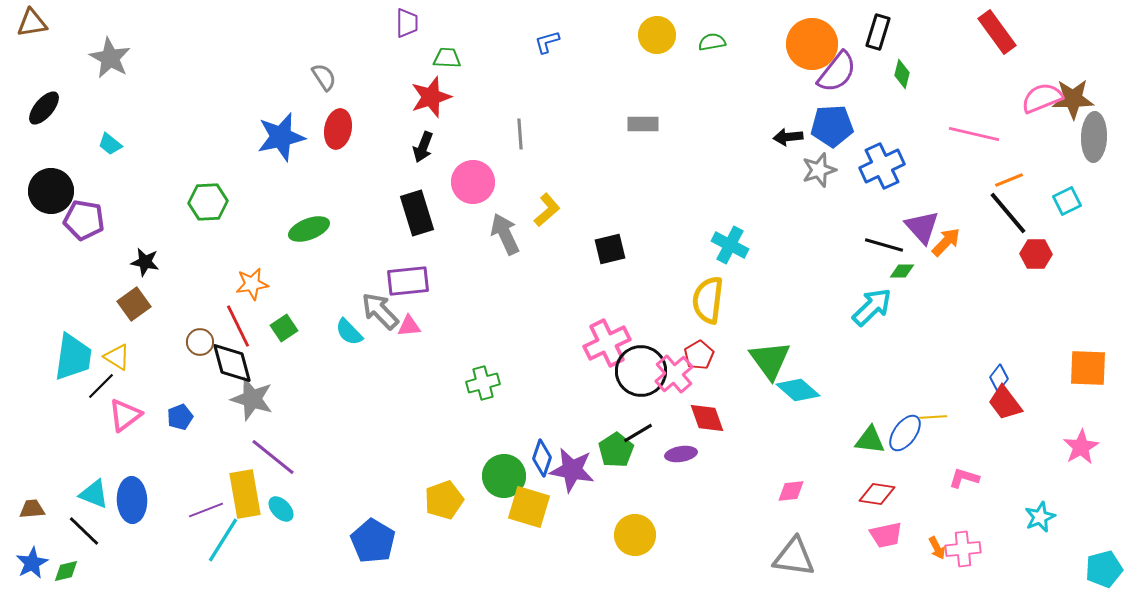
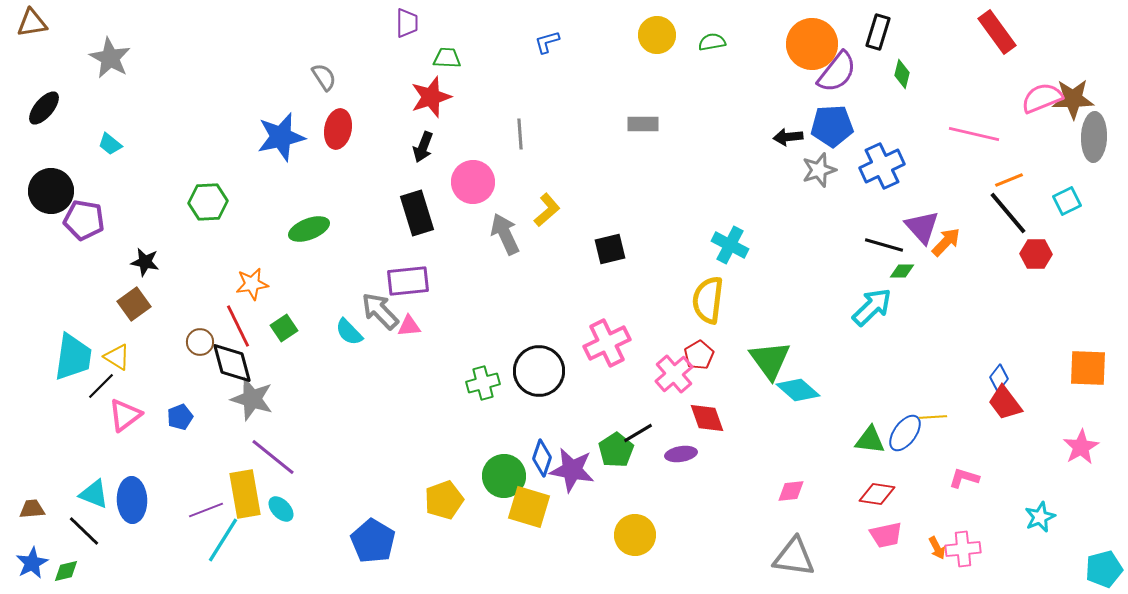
black circle at (641, 371): moved 102 px left
